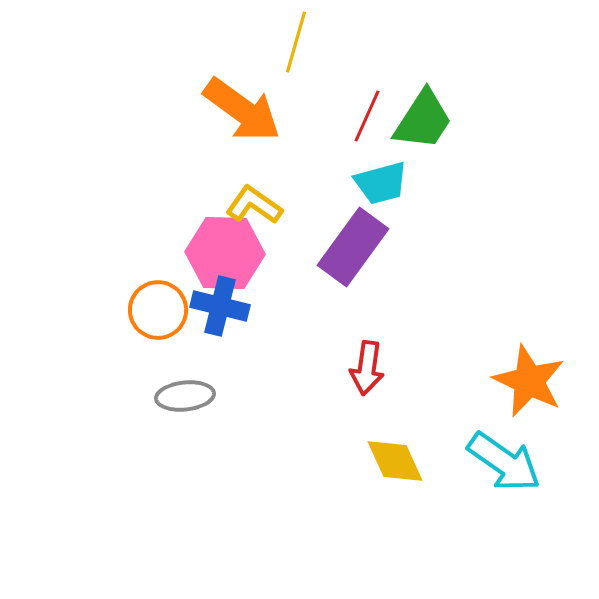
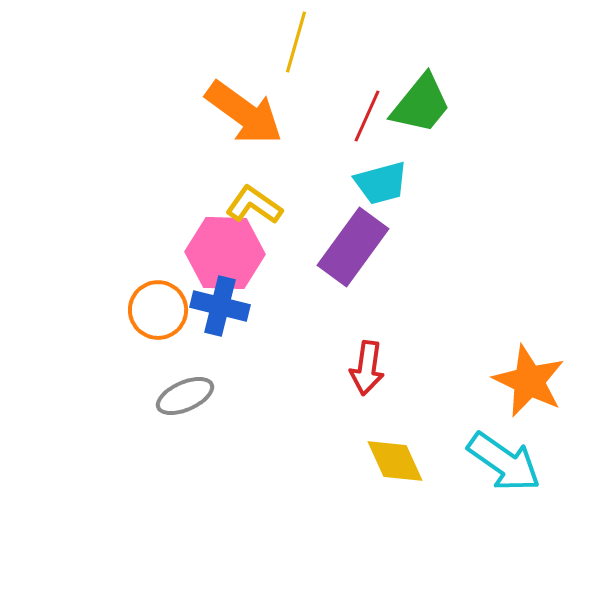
orange arrow: moved 2 px right, 3 px down
green trapezoid: moved 2 px left, 16 px up; rotated 6 degrees clockwise
gray ellipse: rotated 18 degrees counterclockwise
